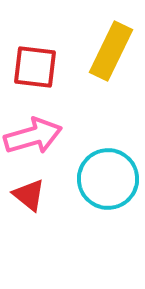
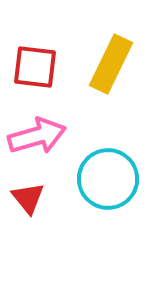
yellow rectangle: moved 13 px down
pink arrow: moved 4 px right
red triangle: moved 1 px left, 3 px down; rotated 12 degrees clockwise
